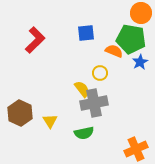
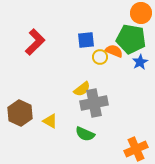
blue square: moved 7 px down
red L-shape: moved 2 px down
yellow circle: moved 16 px up
yellow semicircle: rotated 90 degrees clockwise
yellow triangle: rotated 28 degrees counterclockwise
green semicircle: moved 1 px right, 1 px down; rotated 36 degrees clockwise
